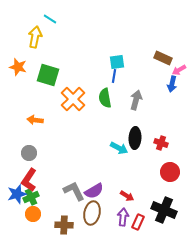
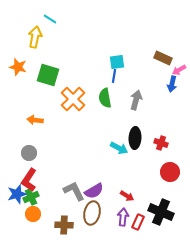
black cross: moved 3 px left, 2 px down
